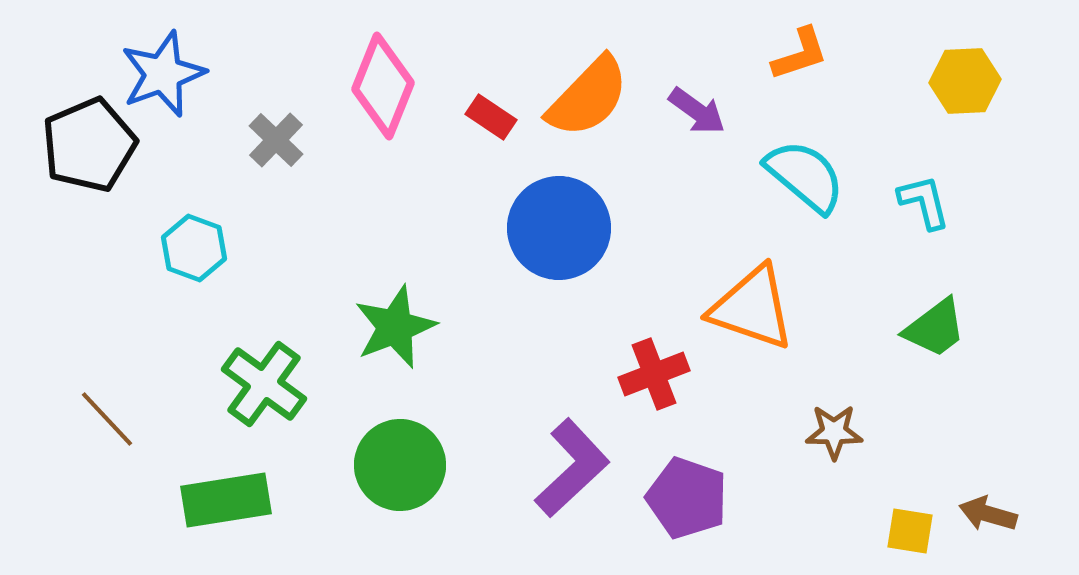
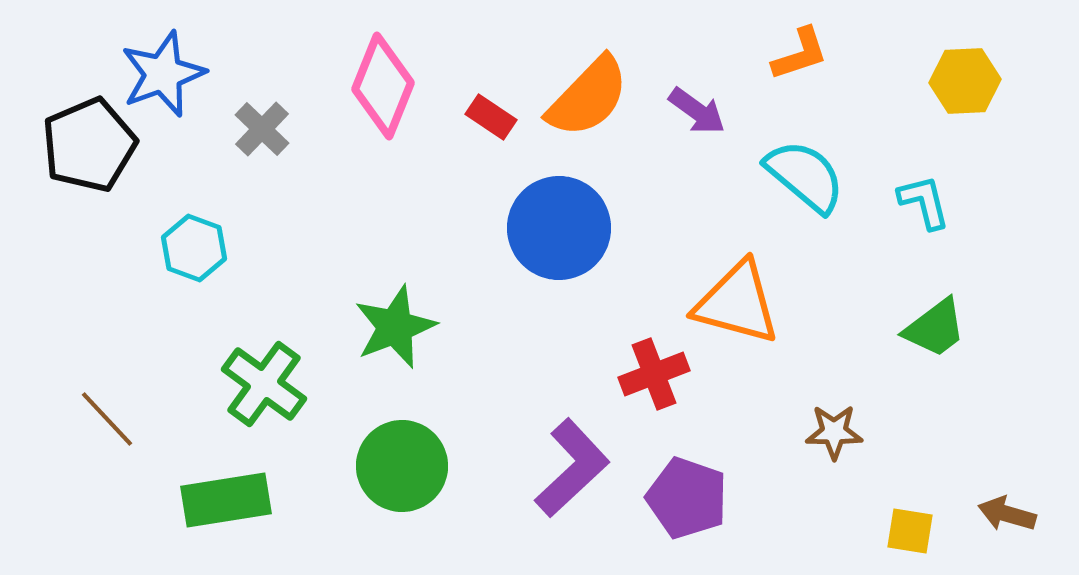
gray cross: moved 14 px left, 11 px up
orange triangle: moved 15 px left, 5 px up; rotated 4 degrees counterclockwise
green circle: moved 2 px right, 1 px down
brown arrow: moved 19 px right
